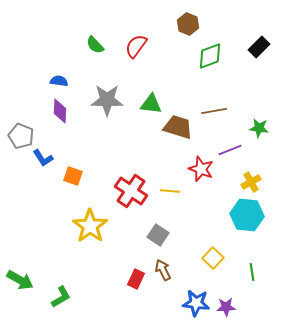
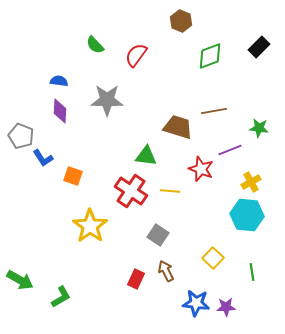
brown hexagon: moved 7 px left, 3 px up
red semicircle: moved 9 px down
green triangle: moved 5 px left, 52 px down
brown arrow: moved 3 px right, 1 px down
